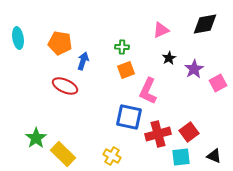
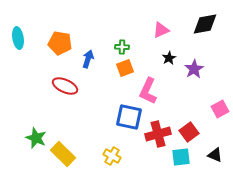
blue arrow: moved 5 px right, 2 px up
orange square: moved 1 px left, 2 px up
pink square: moved 2 px right, 26 px down
green star: rotated 15 degrees counterclockwise
black triangle: moved 1 px right, 1 px up
